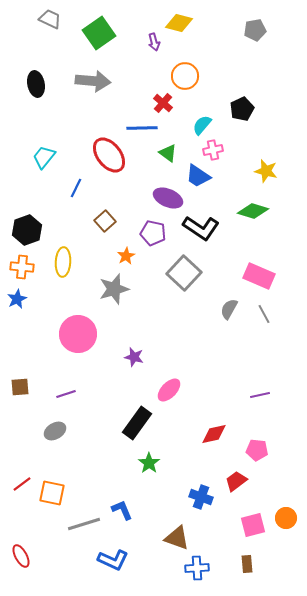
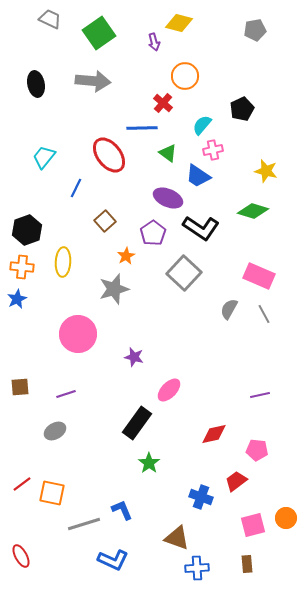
purple pentagon at (153, 233): rotated 25 degrees clockwise
